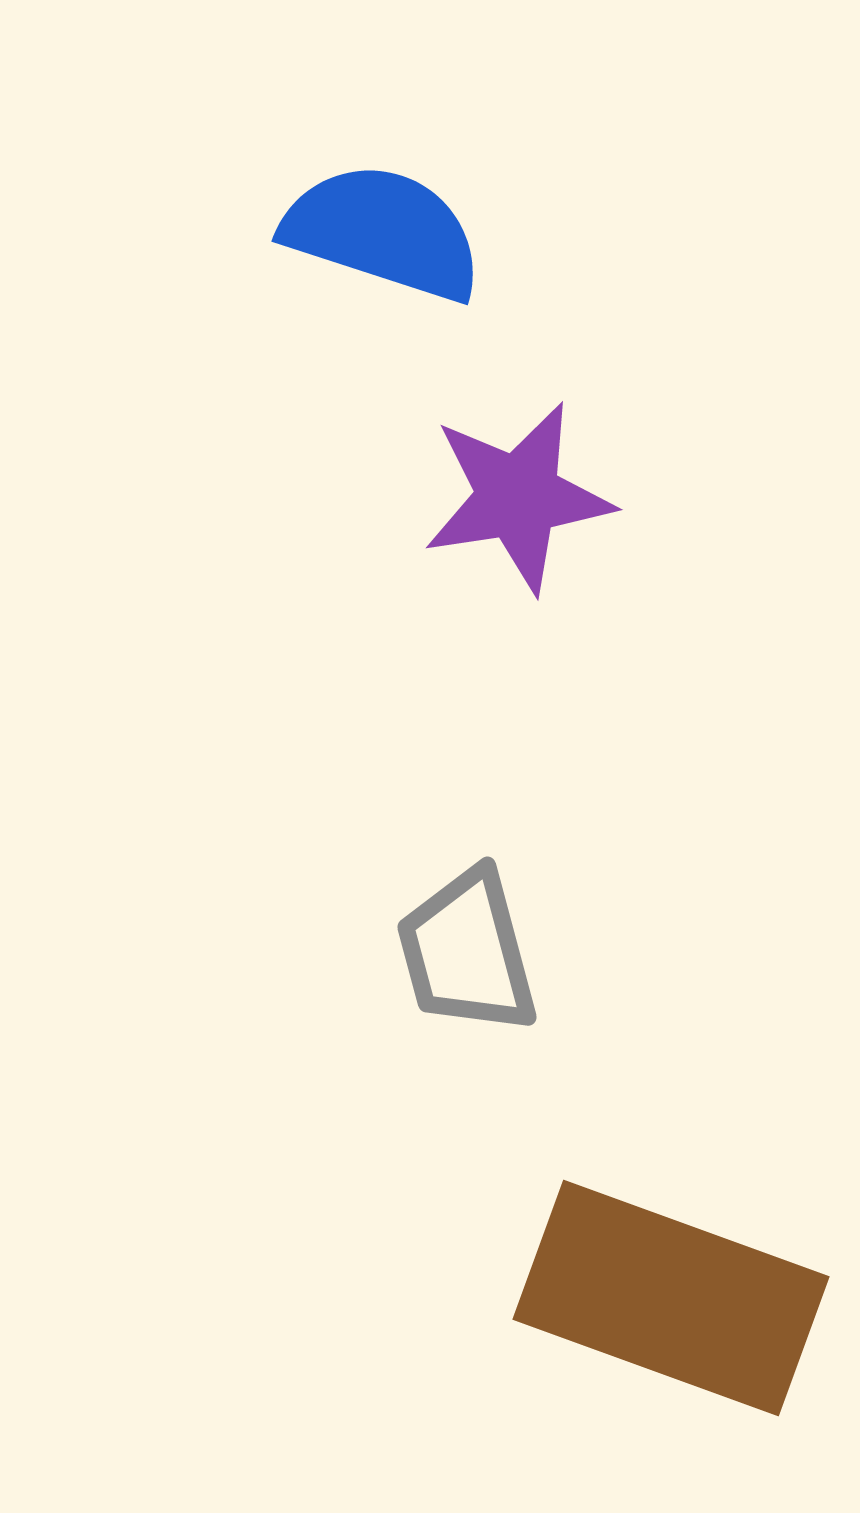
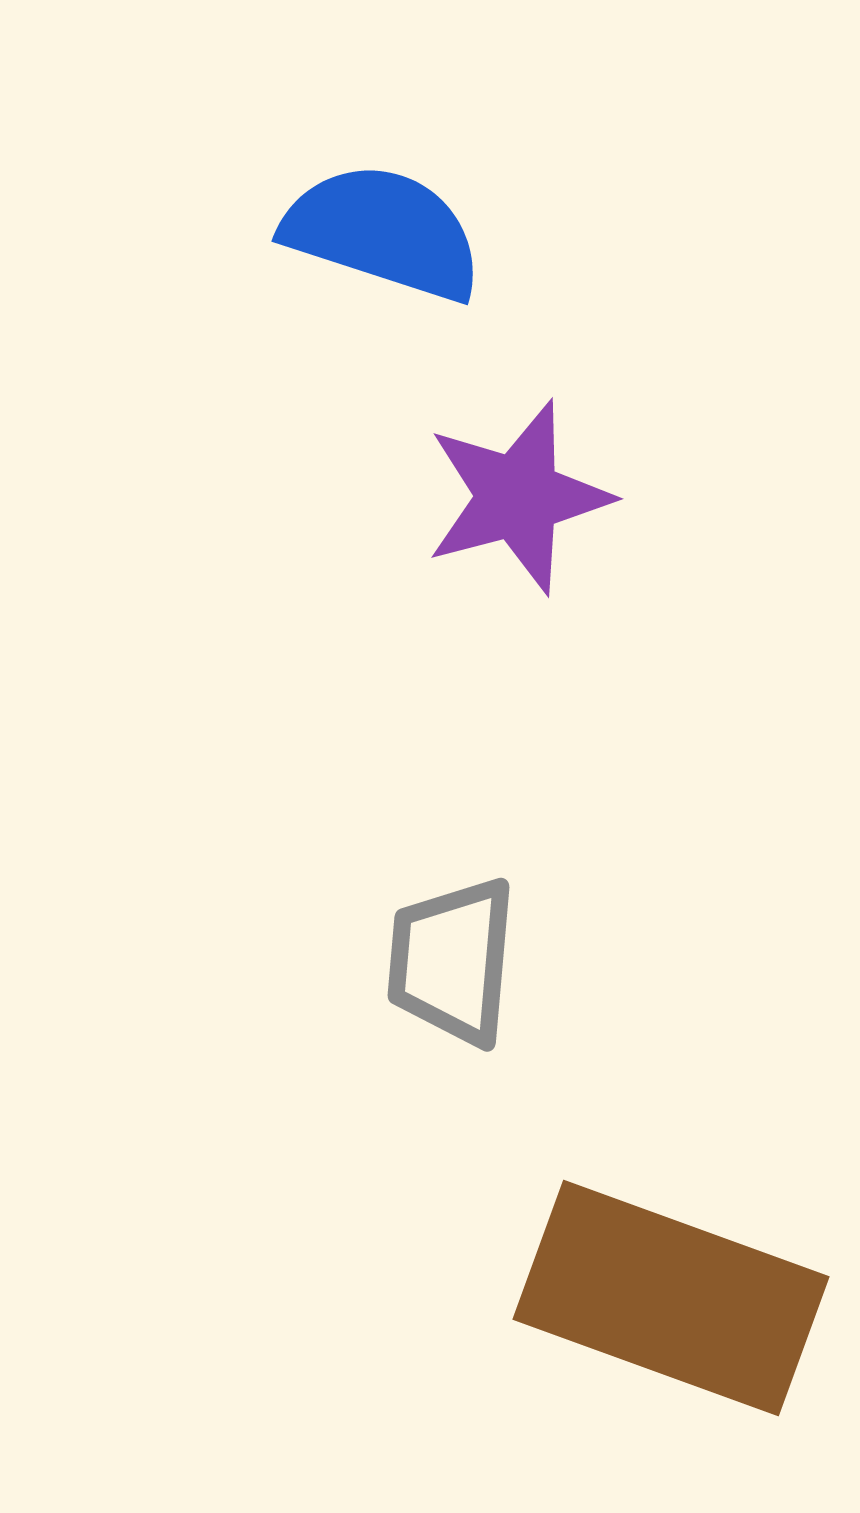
purple star: rotated 6 degrees counterclockwise
gray trapezoid: moved 15 px left, 9 px down; rotated 20 degrees clockwise
